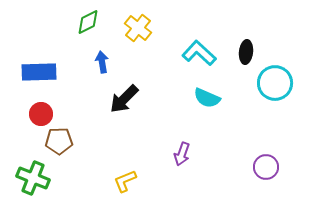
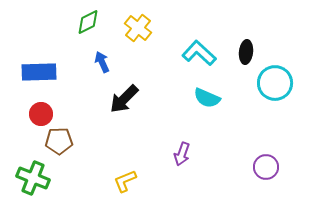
blue arrow: rotated 15 degrees counterclockwise
